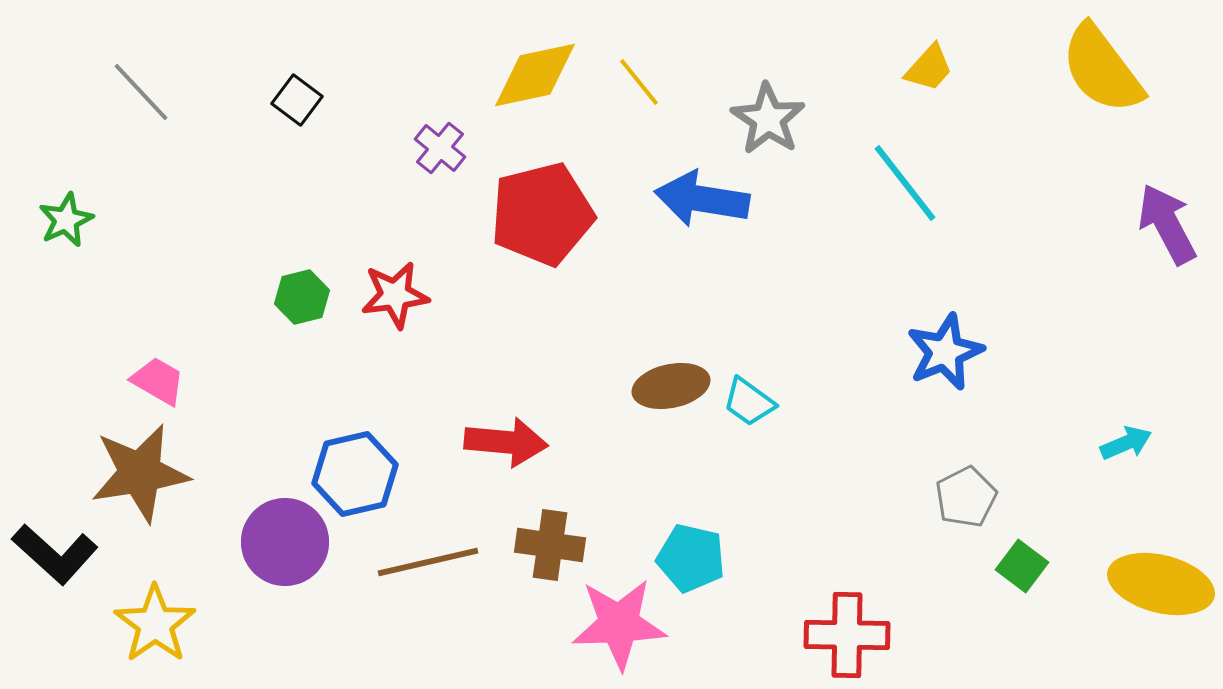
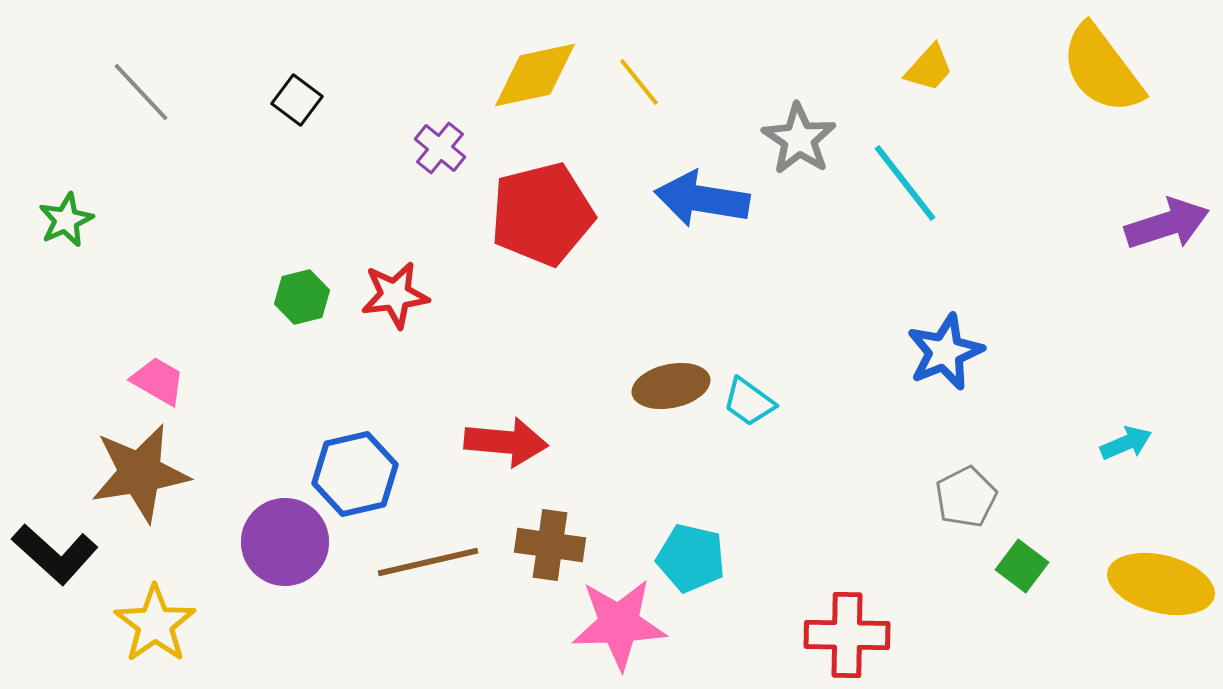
gray star: moved 31 px right, 20 px down
purple arrow: rotated 100 degrees clockwise
